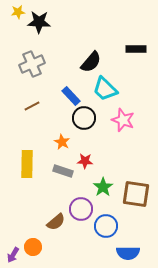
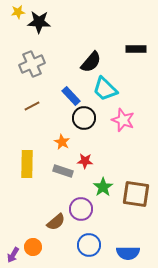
blue circle: moved 17 px left, 19 px down
